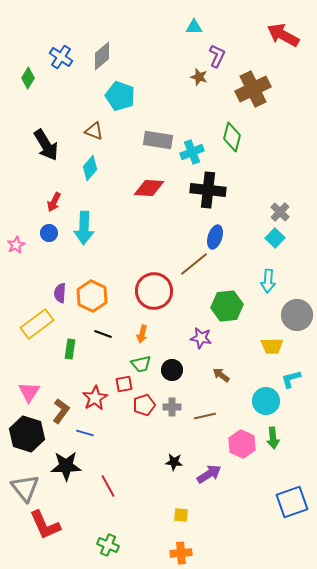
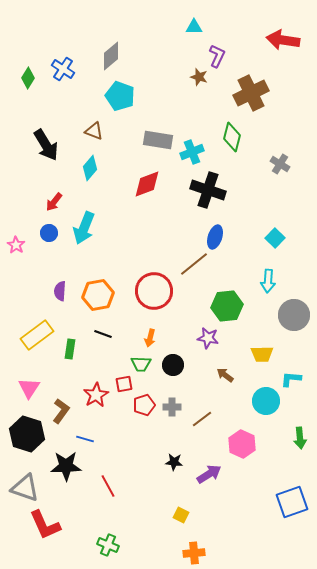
red arrow at (283, 35): moved 5 px down; rotated 20 degrees counterclockwise
gray diamond at (102, 56): moved 9 px right
blue cross at (61, 57): moved 2 px right, 12 px down
brown cross at (253, 89): moved 2 px left, 4 px down
red diamond at (149, 188): moved 2 px left, 4 px up; rotated 24 degrees counterclockwise
black cross at (208, 190): rotated 12 degrees clockwise
red arrow at (54, 202): rotated 12 degrees clockwise
gray cross at (280, 212): moved 48 px up; rotated 12 degrees counterclockwise
cyan arrow at (84, 228): rotated 20 degrees clockwise
pink star at (16, 245): rotated 12 degrees counterclockwise
purple semicircle at (60, 293): moved 2 px up
orange hexagon at (92, 296): moved 6 px right, 1 px up; rotated 24 degrees clockwise
gray circle at (297, 315): moved 3 px left
yellow rectangle at (37, 324): moved 11 px down
orange arrow at (142, 334): moved 8 px right, 4 px down
purple star at (201, 338): moved 7 px right
yellow trapezoid at (272, 346): moved 10 px left, 8 px down
green trapezoid at (141, 364): rotated 15 degrees clockwise
black circle at (172, 370): moved 1 px right, 5 px up
brown arrow at (221, 375): moved 4 px right
cyan L-shape at (291, 379): rotated 20 degrees clockwise
pink triangle at (29, 392): moved 4 px up
red star at (95, 398): moved 1 px right, 3 px up
brown line at (205, 416): moved 3 px left, 3 px down; rotated 25 degrees counterclockwise
blue line at (85, 433): moved 6 px down
green arrow at (273, 438): moved 27 px right
gray triangle at (25, 488): rotated 32 degrees counterclockwise
yellow square at (181, 515): rotated 21 degrees clockwise
orange cross at (181, 553): moved 13 px right
